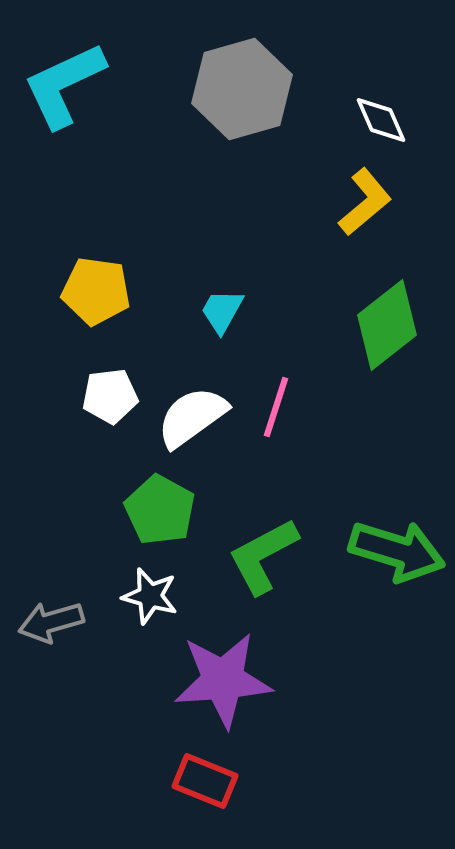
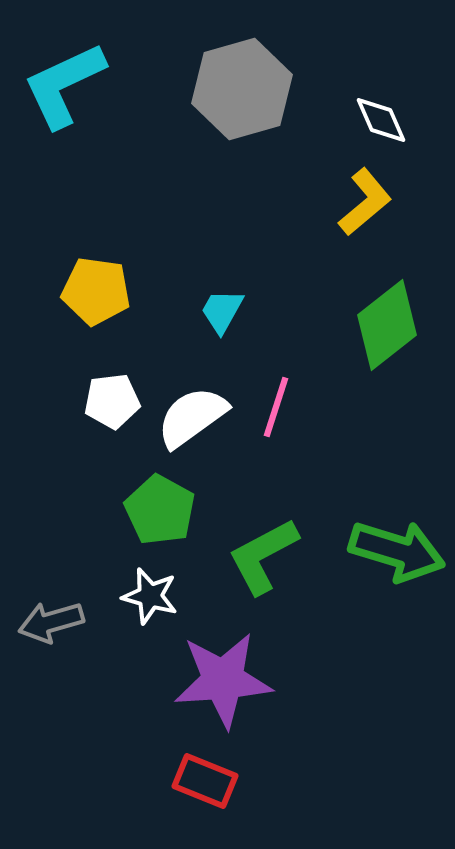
white pentagon: moved 2 px right, 5 px down
